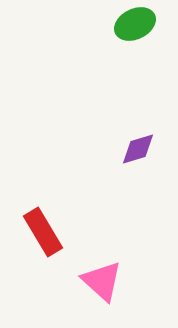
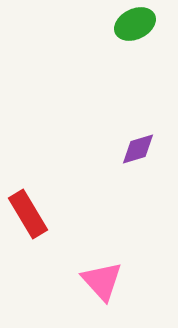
red rectangle: moved 15 px left, 18 px up
pink triangle: rotated 6 degrees clockwise
